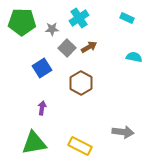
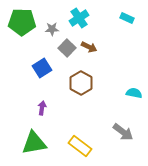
brown arrow: rotated 56 degrees clockwise
cyan semicircle: moved 36 px down
gray arrow: rotated 30 degrees clockwise
yellow rectangle: rotated 10 degrees clockwise
